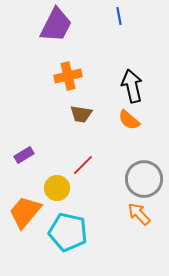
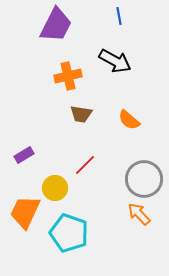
black arrow: moved 17 px left, 25 px up; rotated 132 degrees clockwise
red line: moved 2 px right
yellow circle: moved 2 px left
orange trapezoid: rotated 15 degrees counterclockwise
cyan pentagon: moved 1 px right, 1 px down; rotated 6 degrees clockwise
